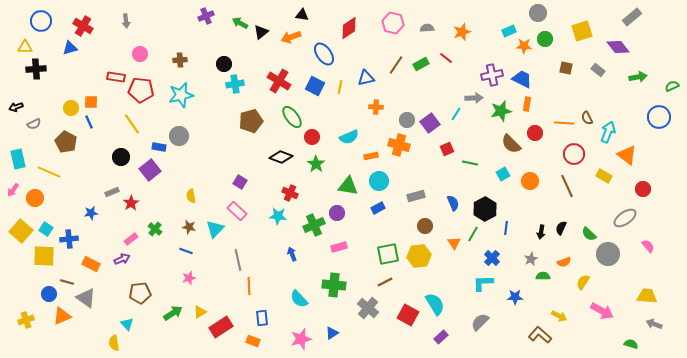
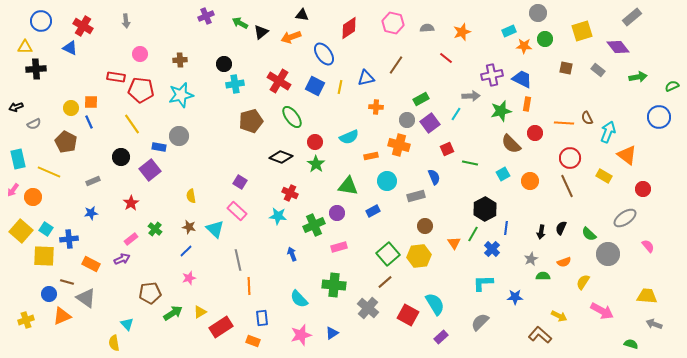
blue triangle at (70, 48): rotated 42 degrees clockwise
green rectangle at (421, 64): moved 35 px down
gray arrow at (474, 98): moved 3 px left, 2 px up
red circle at (312, 137): moved 3 px right, 5 px down
red circle at (574, 154): moved 4 px left, 4 px down
cyan circle at (379, 181): moved 8 px right
gray rectangle at (112, 192): moved 19 px left, 11 px up
orange circle at (35, 198): moved 2 px left, 1 px up
blue semicircle at (453, 203): moved 19 px left, 26 px up
blue rectangle at (378, 208): moved 5 px left, 3 px down
cyan triangle at (215, 229): rotated 30 degrees counterclockwise
blue line at (186, 251): rotated 64 degrees counterclockwise
green square at (388, 254): rotated 30 degrees counterclockwise
blue cross at (492, 258): moved 9 px up
brown line at (385, 282): rotated 14 degrees counterclockwise
brown pentagon at (140, 293): moved 10 px right
pink star at (301, 339): moved 4 px up
